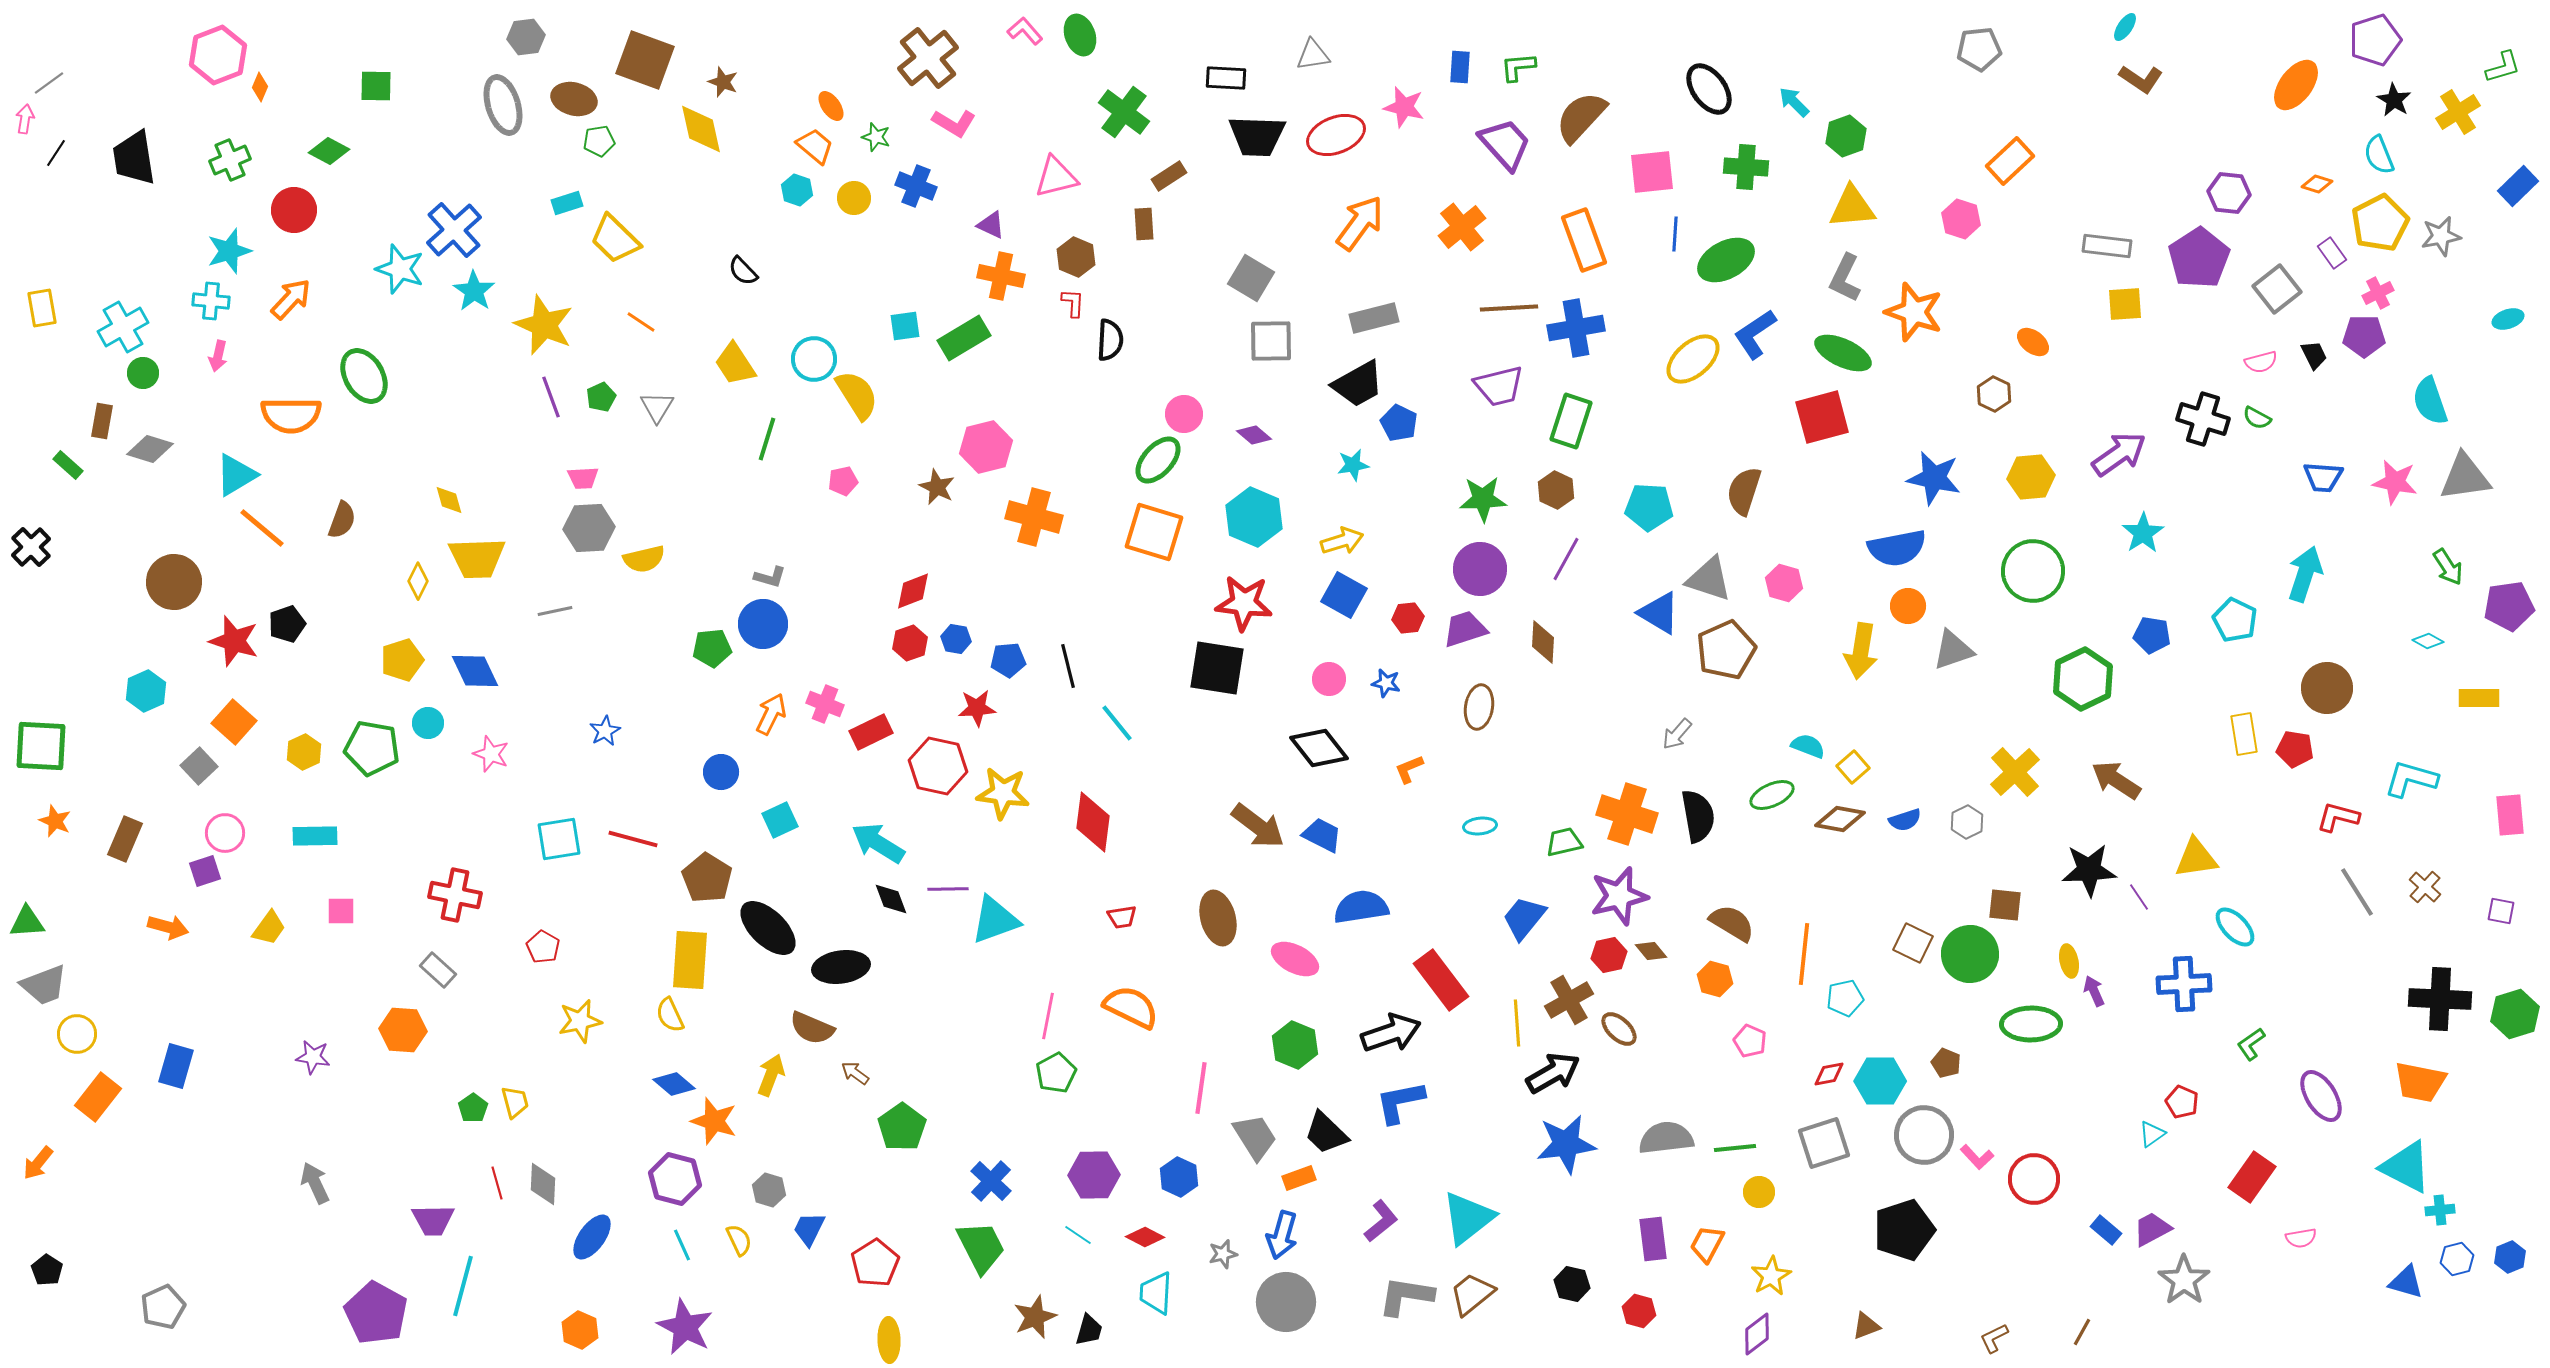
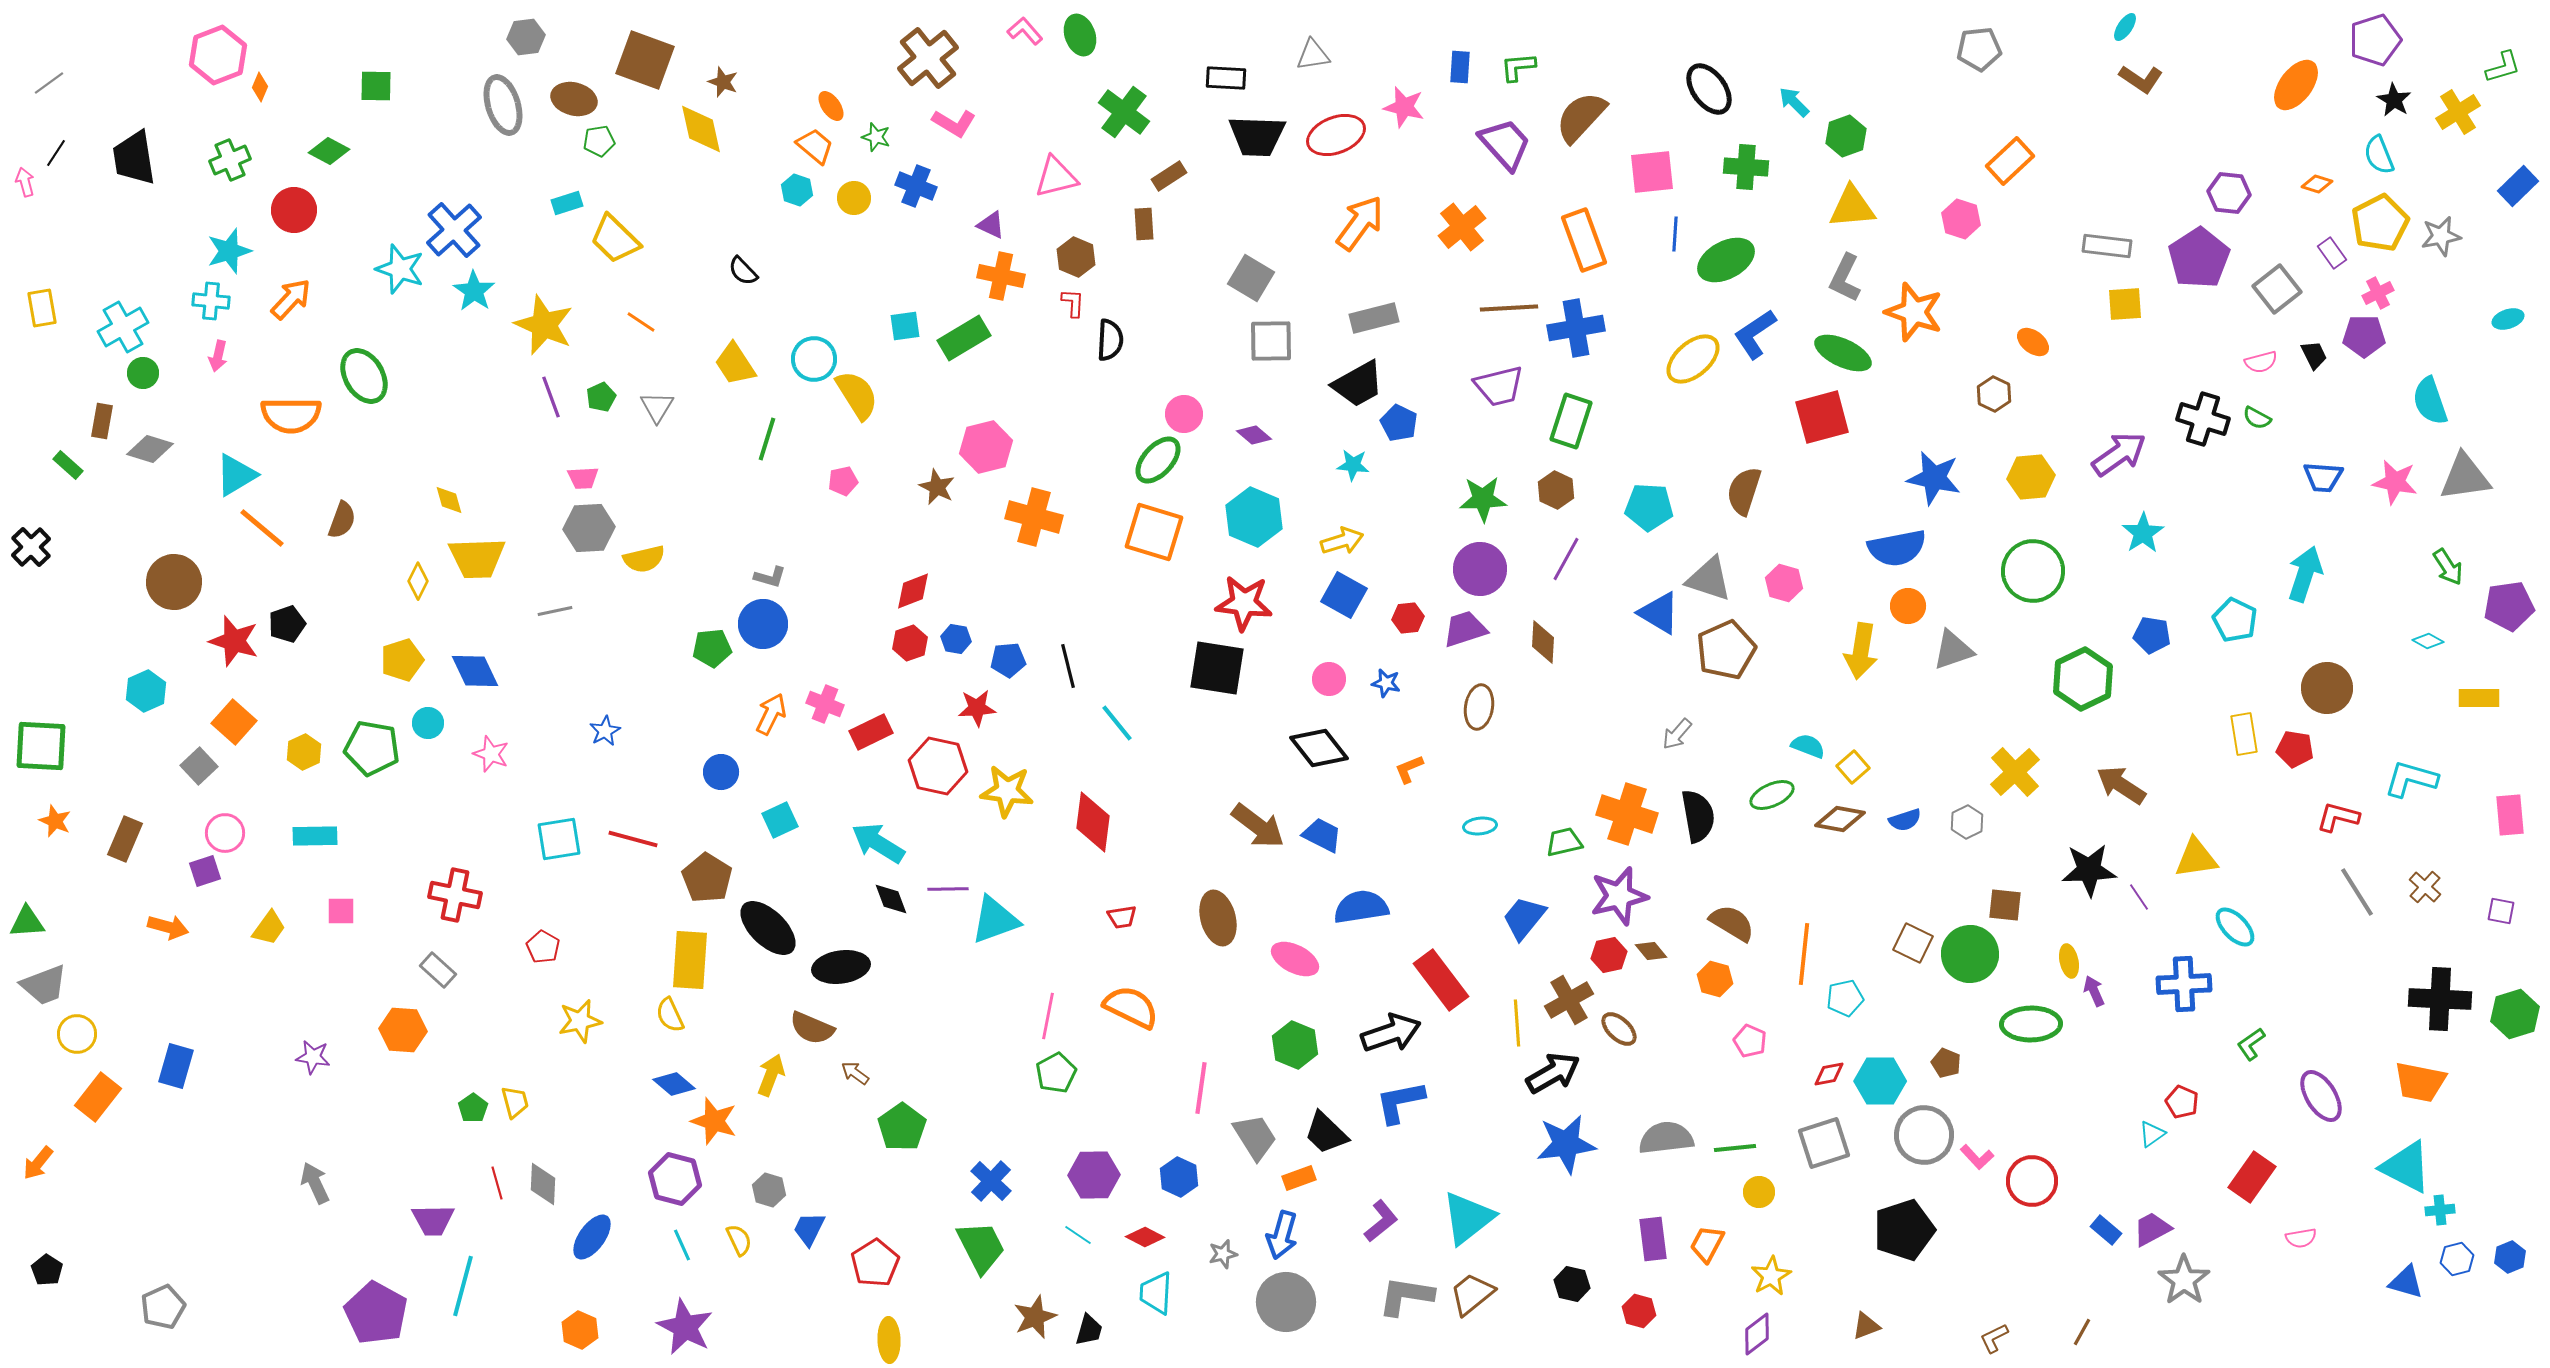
pink arrow at (25, 119): moved 63 px down; rotated 24 degrees counterclockwise
cyan star at (1353, 465): rotated 16 degrees clockwise
brown arrow at (2116, 780): moved 5 px right, 5 px down
yellow star at (1003, 793): moved 4 px right, 2 px up
red circle at (2034, 1179): moved 2 px left, 2 px down
